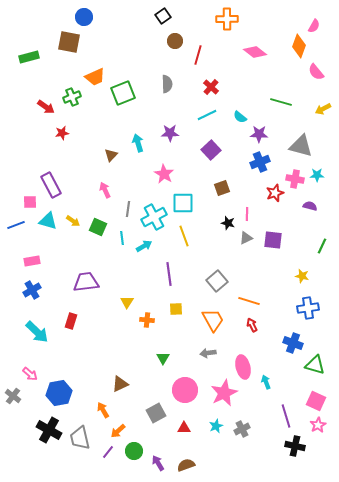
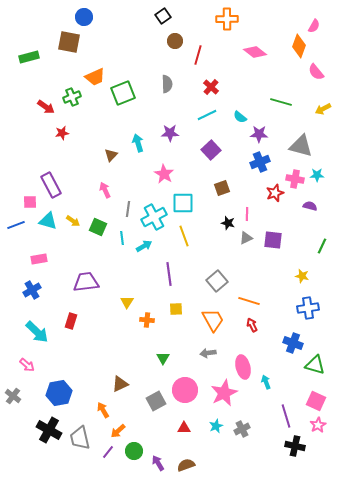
pink rectangle at (32, 261): moved 7 px right, 2 px up
pink arrow at (30, 374): moved 3 px left, 9 px up
gray square at (156, 413): moved 12 px up
